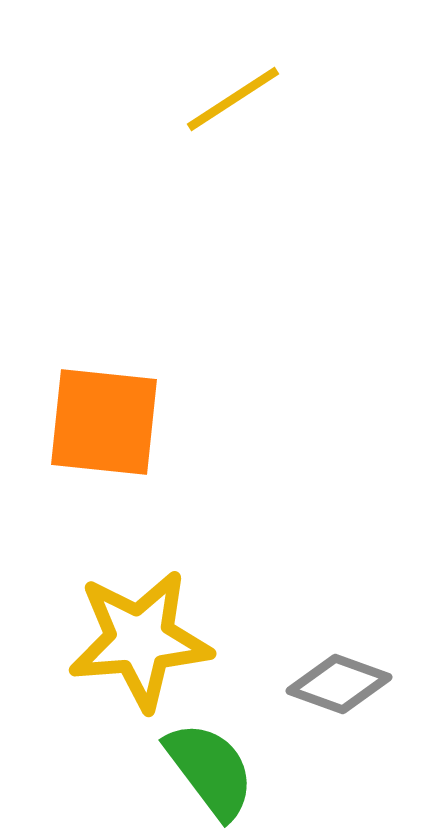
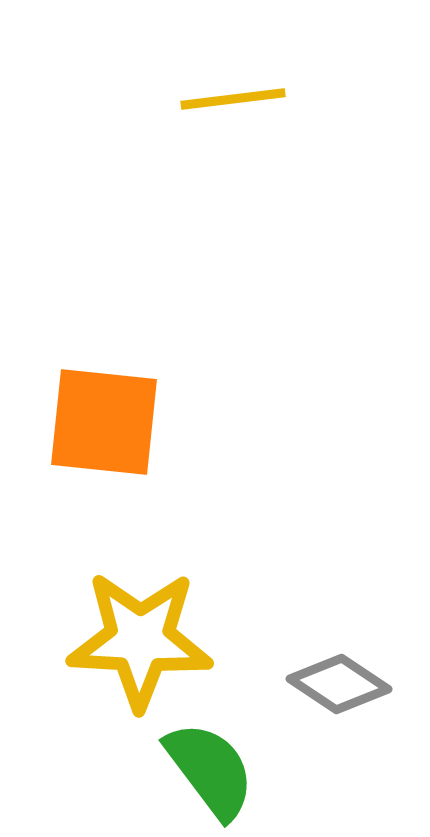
yellow line: rotated 26 degrees clockwise
yellow star: rotated 8 degrees clockwise
gray diamond: rotated 14 degrees clockwise
